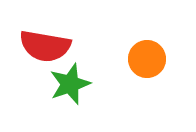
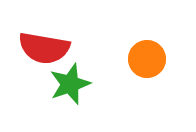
red semicircle: moved 1 px left, 2 px down
